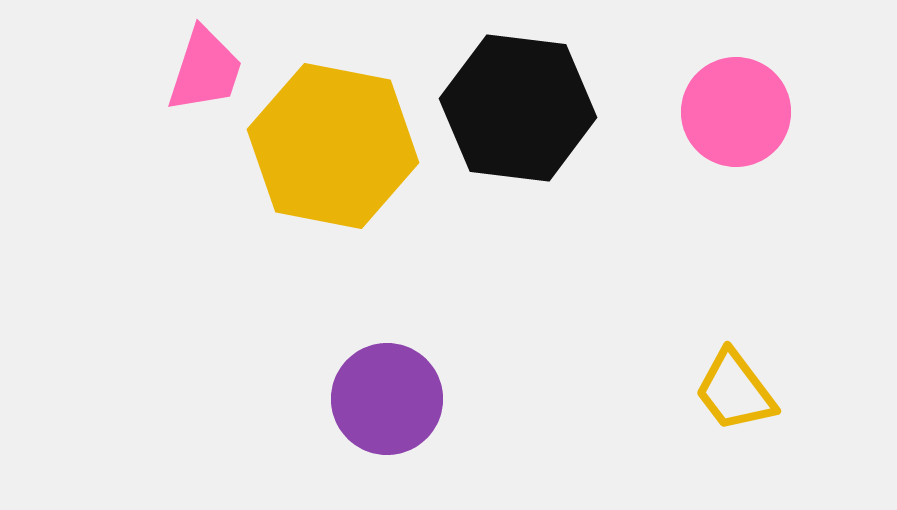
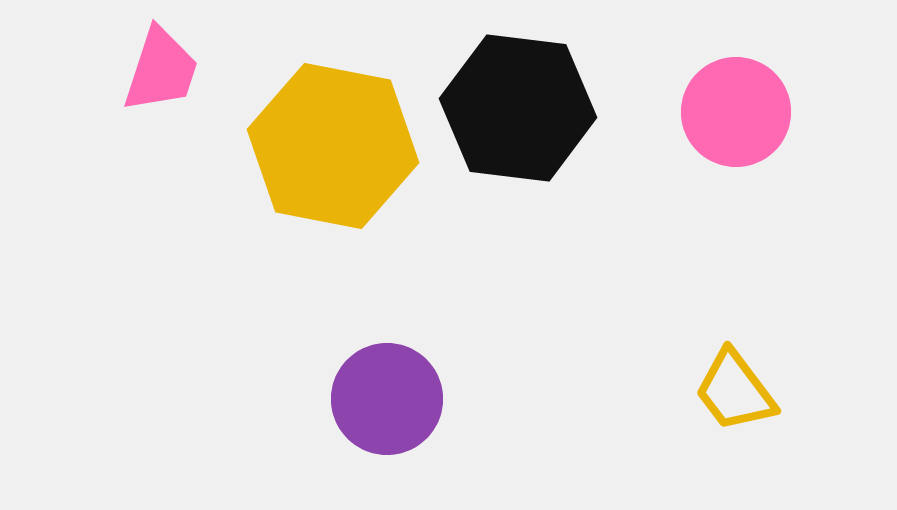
pink trapezoid: moved 44 px left
